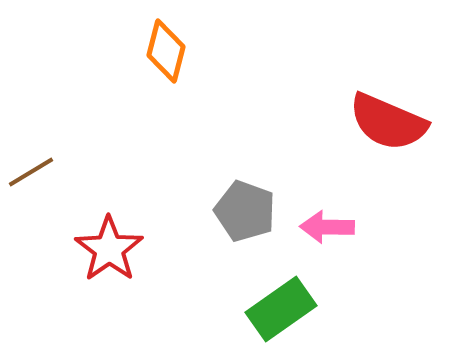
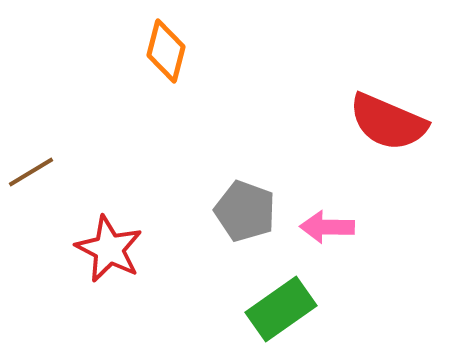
red star: rotated 10 degrees counterclockwise
